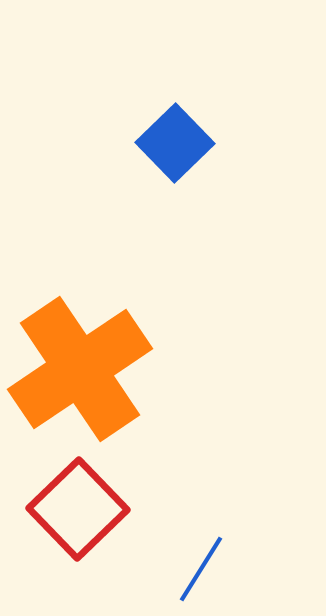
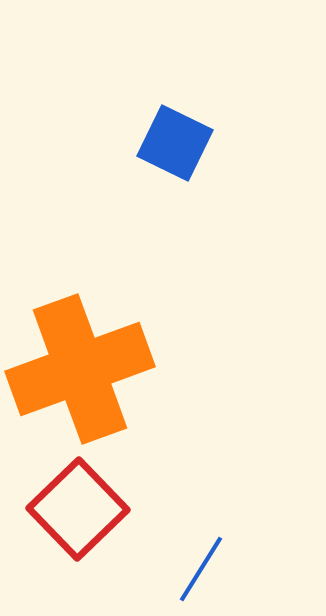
blue square: rotated 20 degrees counterclockwise
orange cross: rotated 14 degrees clockwise
